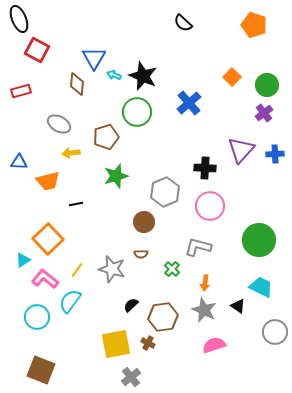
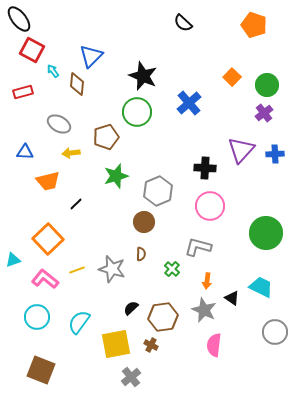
black ellipse at (19, 19): rotated 16 degrees counterclockwise
red square at (37, 50): moved 5 px left
blue triangle at (94, 58): moved 3 px left, 2 px up; rotated 15 degrees clockwise
cyan arrow at (114, 75): moved 61 px left, 4 px up; rotated 32 degrees clockwise
red rectangle at (21, 91): moved 2 px right, 1 px down
blue triangle at (19, 162): moved 6 px right, 10 px up
gray hexagon at (165, 192): moved 7 px left, 1 px up
black line at (76, 204): rotated 32 degrees counterclockwise
green circle at (259, 240): moved 7 px right, 7 px up
brown semicircle at (141, 254): rotated 88 degrees counterclockwise
cyan triangle at (23, 260): moved 10 px left; rotated 14 degrees clockwise
yellow line at (77, 270): rotated 35 degrees clockwise
orange arrow at (205, 283): moved 2 px right, 2 px up
cyan semicircle at (70, 301): moved 9 px right, 21 px down
black semicircle at (131, 305): moved 3 px down
black triangle at (238, 306): moved 6 px left, 8 px up
brown cross at (148, 343): moved 3 px right, 2 px down
pink semicircle at (214, 345): rotated 65 degrees counterclockwise
